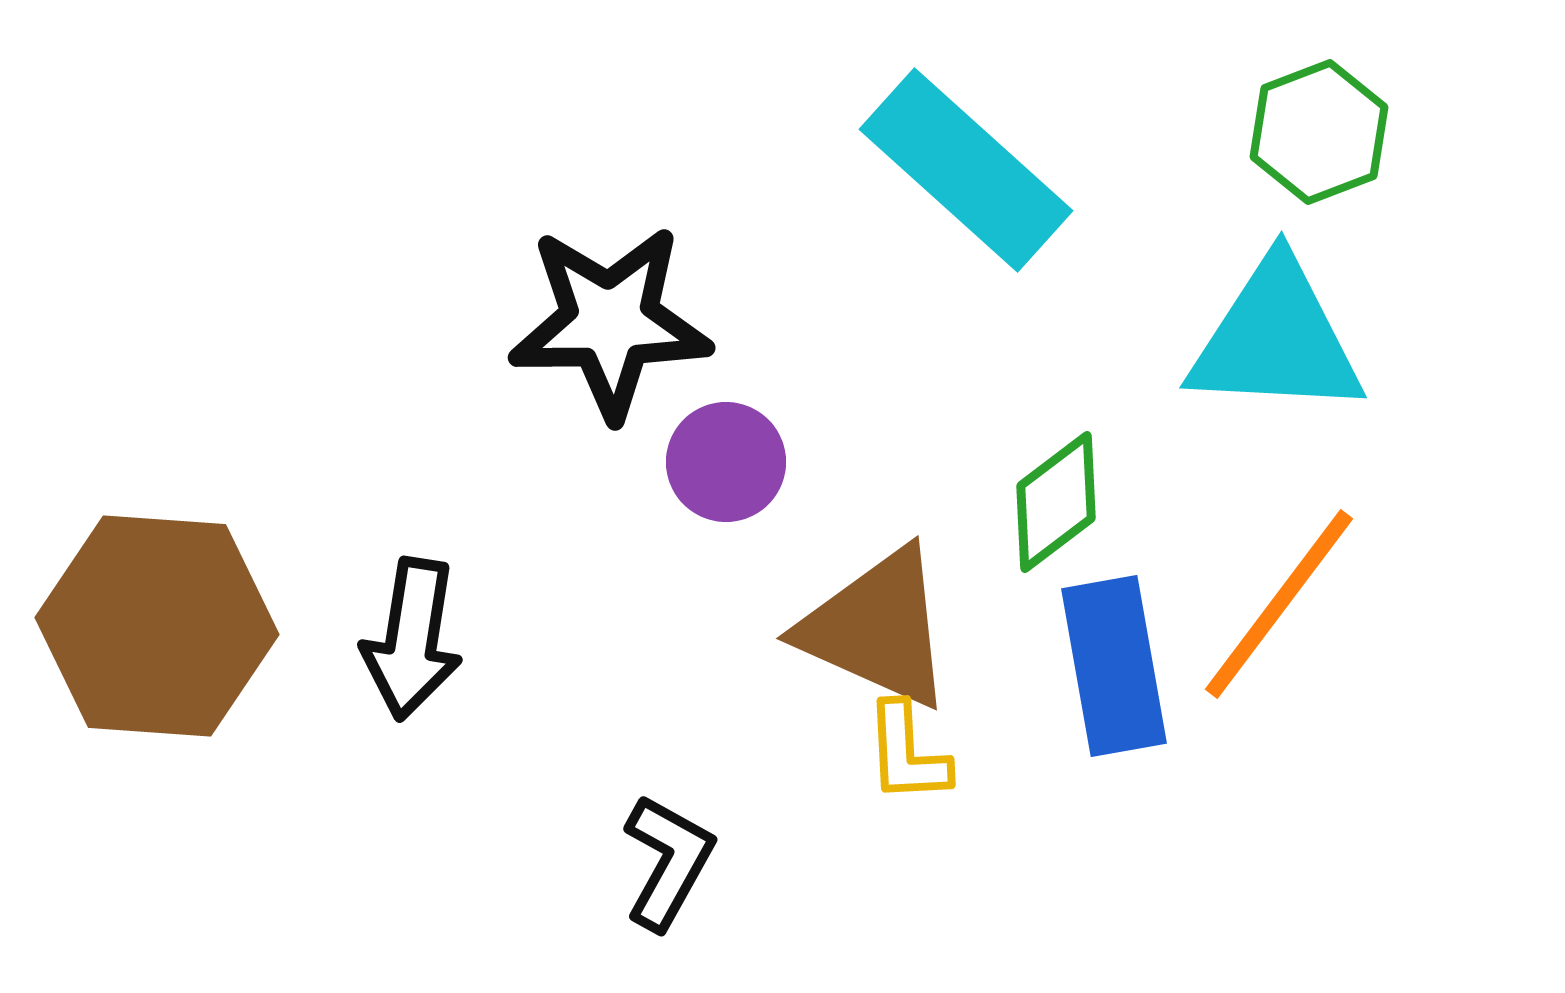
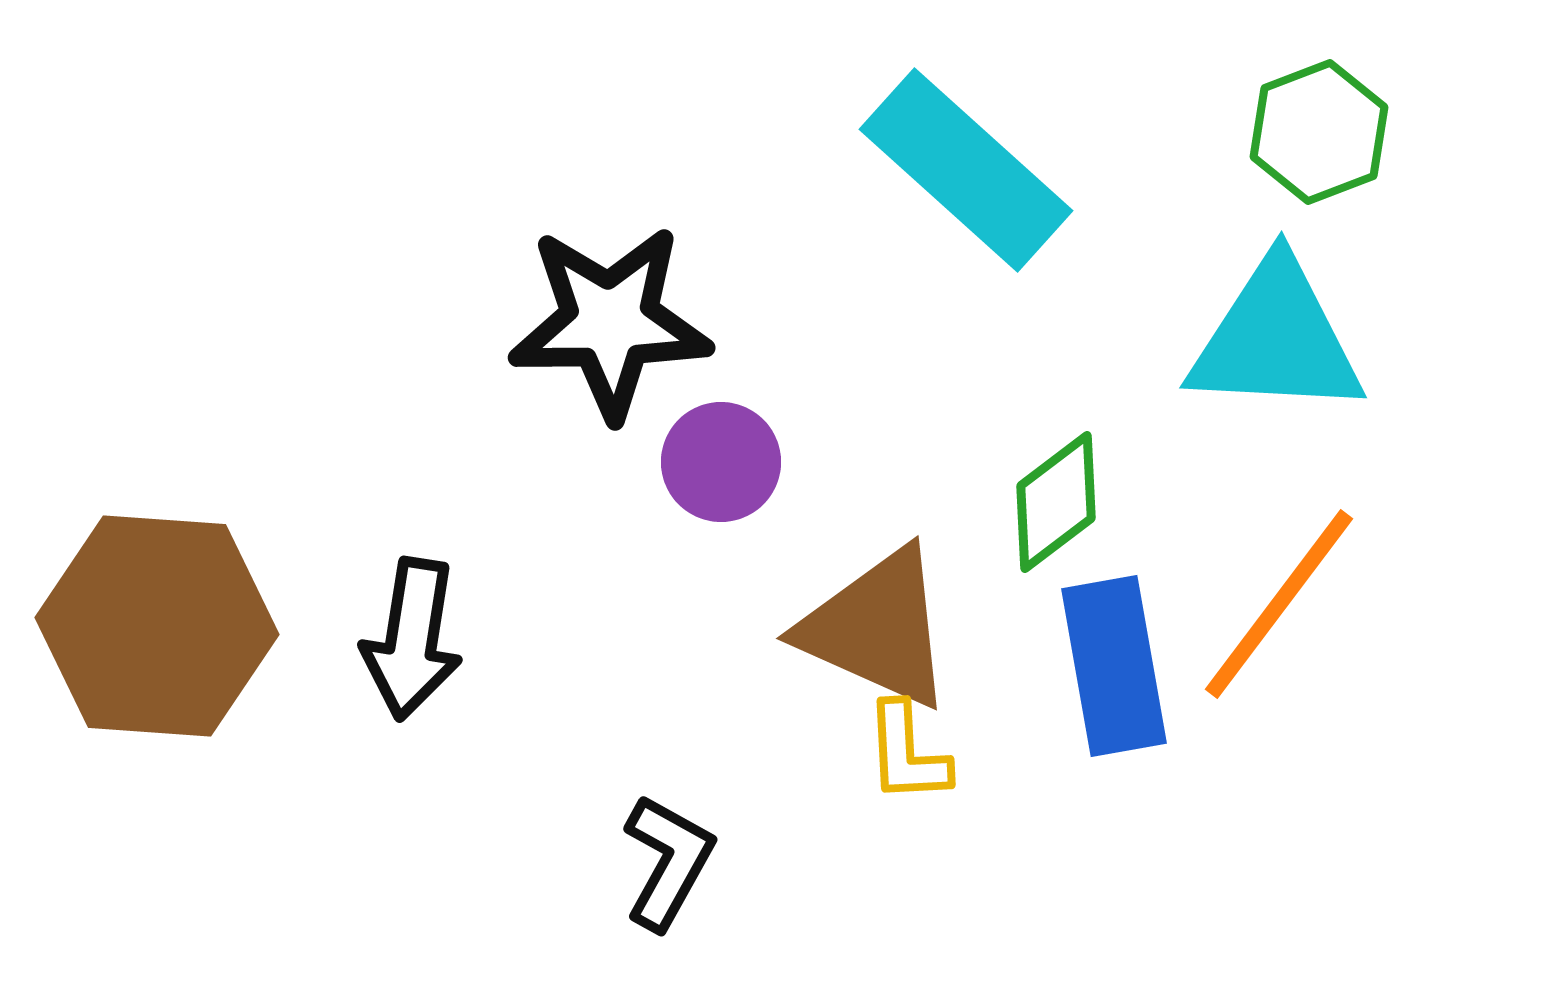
purple circle: moved 5 px left
